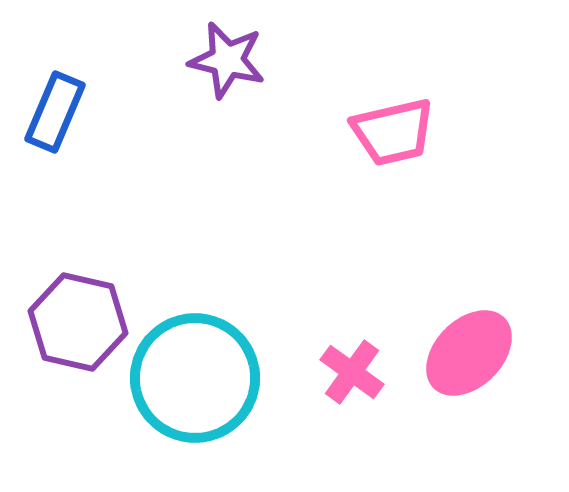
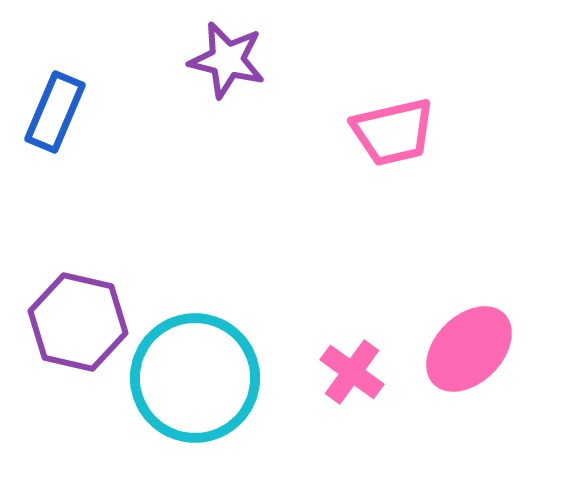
pink ellipse: moved 4 px up
